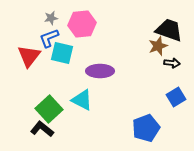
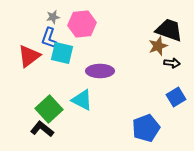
gray star: moved 2 px right, 1 px up
blue L-shape: rotated 50 degrees counterclockwise
red triangle: rotated 15 degrees clockwise
